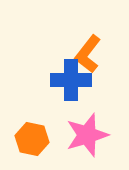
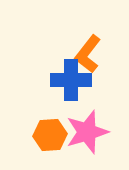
pink star: moved 3 px up
orange hexagon: moved 18 px right, 4 px up; rotated 16 degrees counterclockwise
